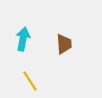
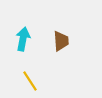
brown trapezoid: moved 3 px left, 3 px up
